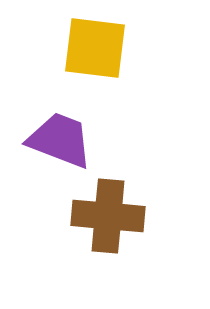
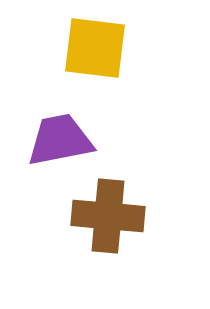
purple trapezoid: rotated 32 degrees counterclockwise
